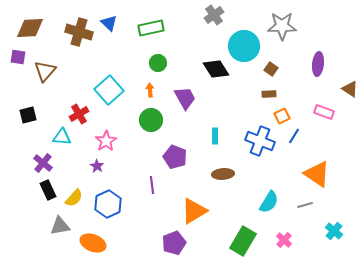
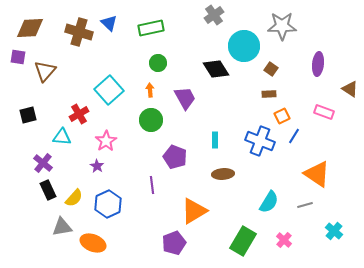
cyan rectangle at (215, 136): moved 4 px down
gray triangle at (60, 226): moved 2 px right, 1 px down
